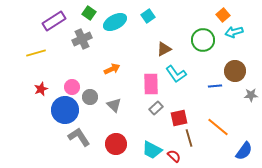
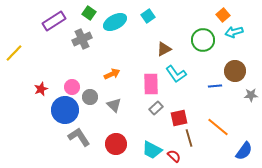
yellow line: moved 22 px left; rotated 30 degrees counterclockwise
orange arrow: moved 5 px down
